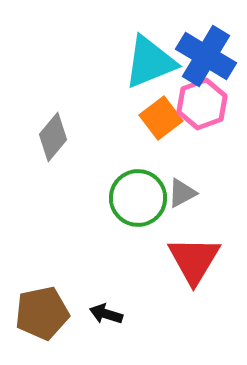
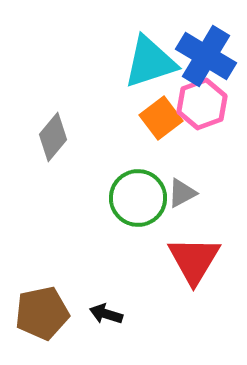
cyan triangle: rotated 4 degrees clockwise
